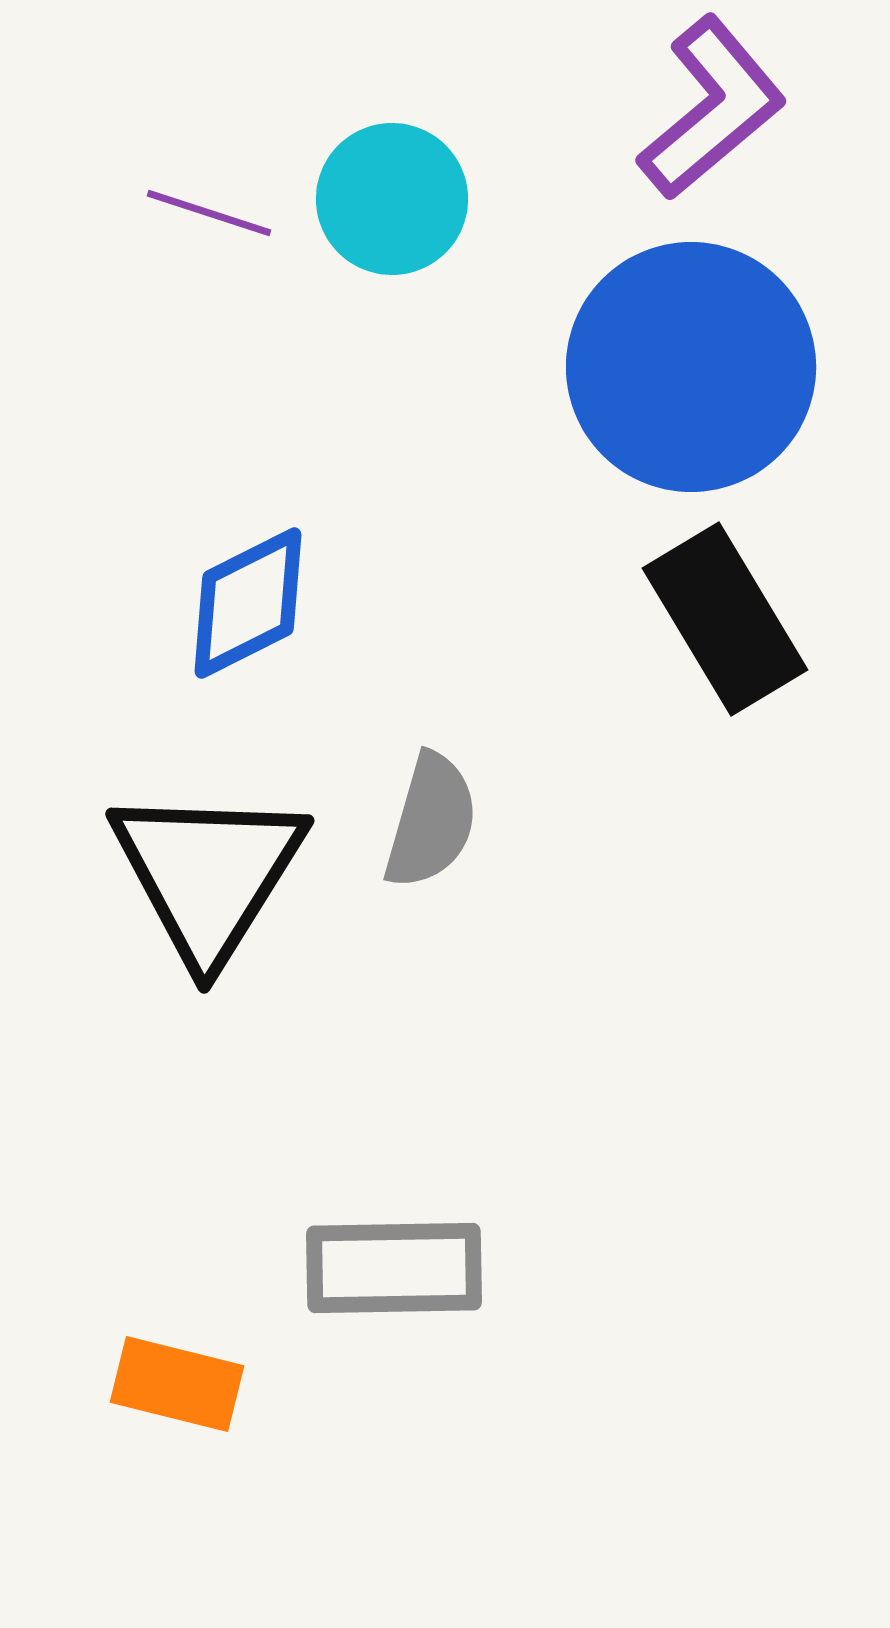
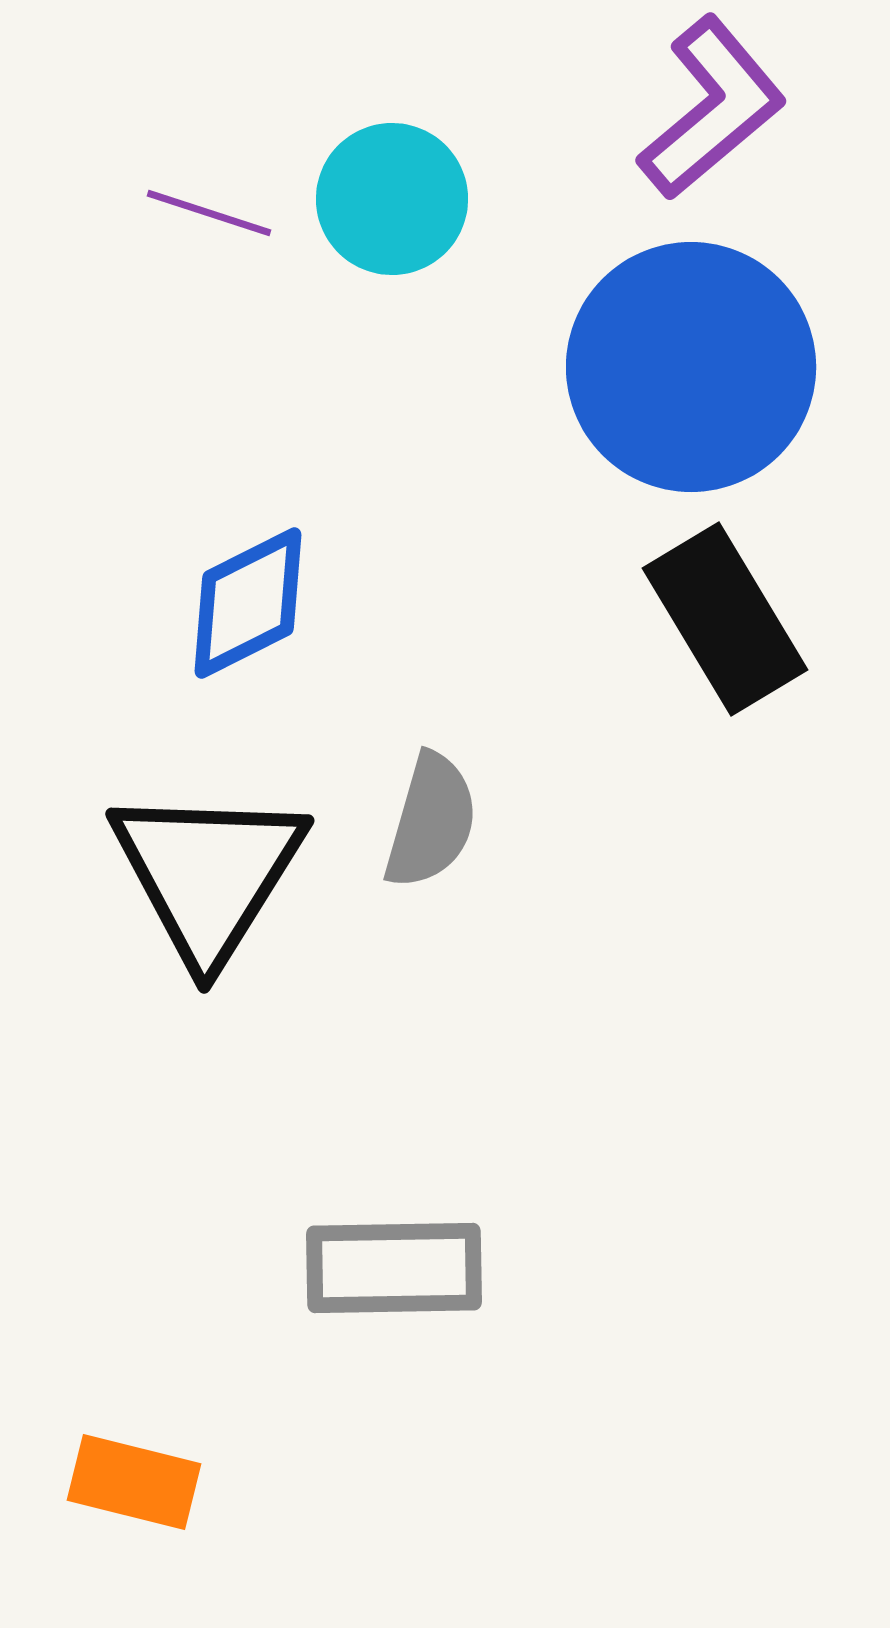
orange rectangle: moved 43 px left, 98 px down
